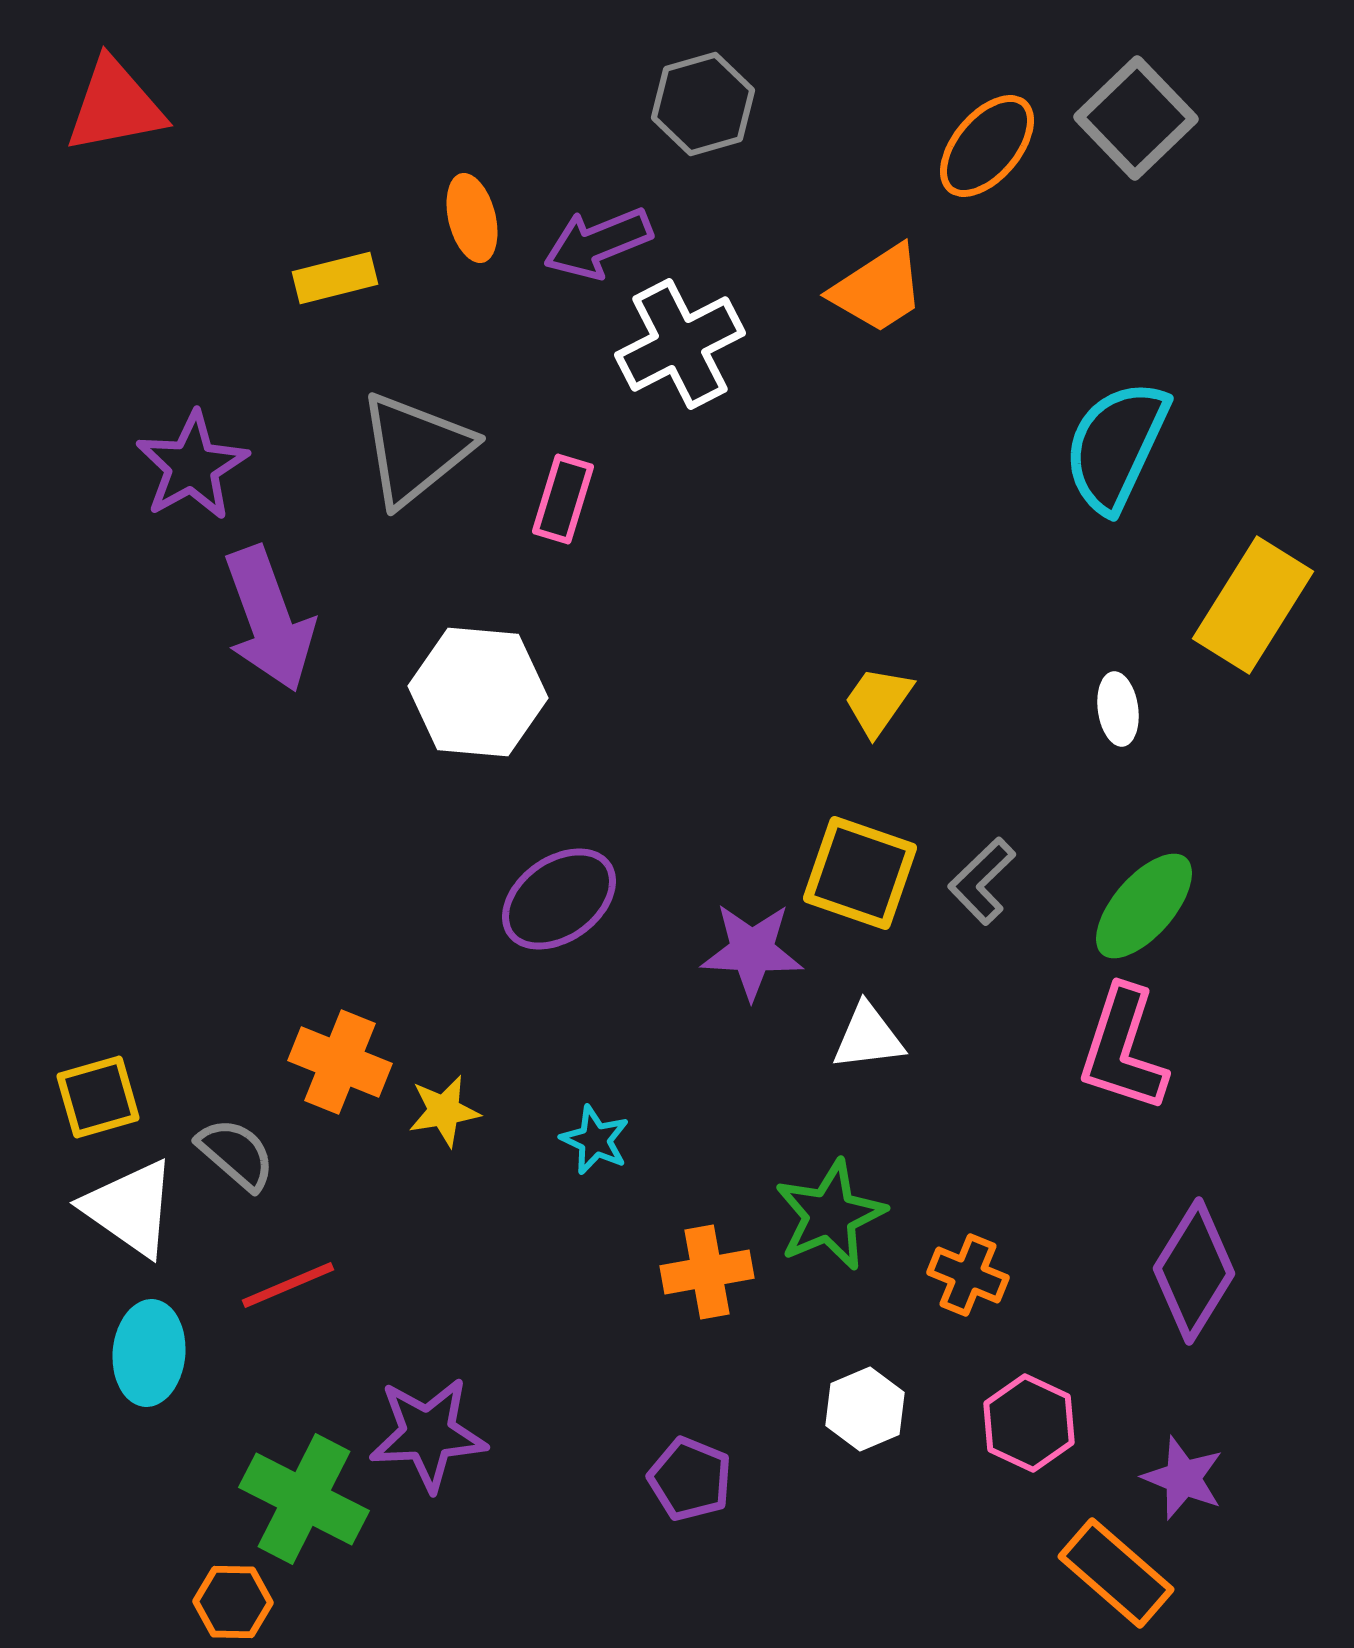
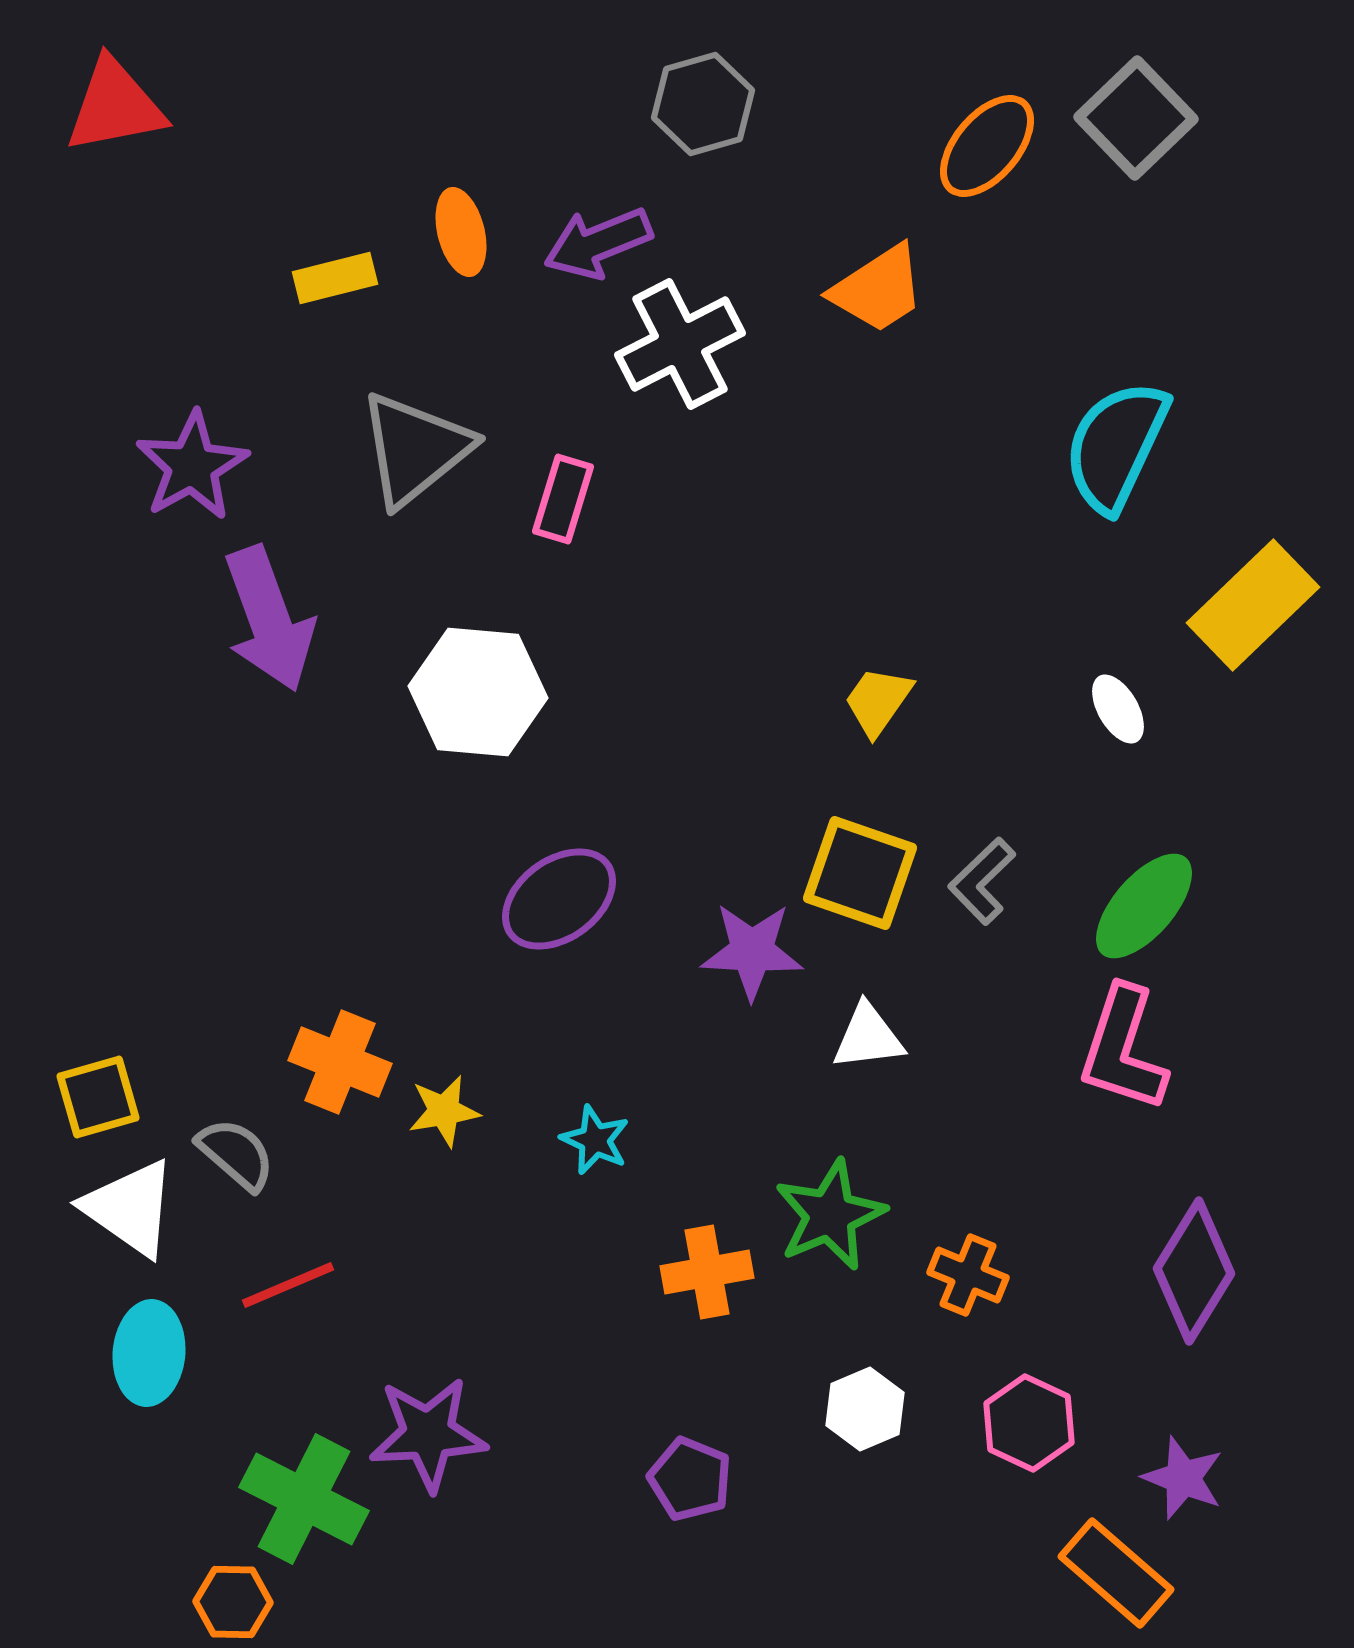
orange ellipse at (472, 218): moved 11 px left, 14 px down
yellow rectangle at (1253, 605): rotated 14 degrees clockwise
white ellipse at (1118, 709): rotated 22 degrees counterclockwise
